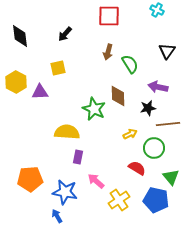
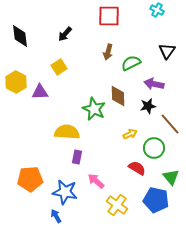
green semicircle: moved 1 px right, 1 px up; rotated 84 degrees counterclockwise
yellow square: moved 1 px right, 1 px up; rotated 21 degrees counterclockwise
purple arrow: moved 4 px left, 3 px up
black star: moved 2 px up
brown line: moved 2 px right; rotated 55 degrees clockwise
purple rectangle: moved 1 px left
yellow cross: moved 2 px left, 5 px down; rotated 20 degrees counterclockwise
blue arrow: moved 1 px left
